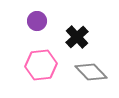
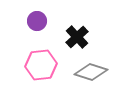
gray diamond: rotated 28 degrees counterclockwise
